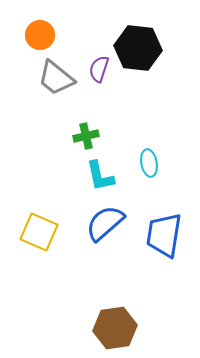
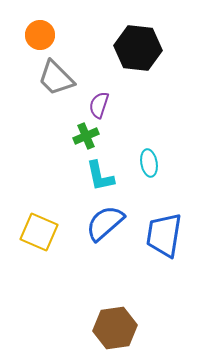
purple semicircle: moved 36 px down
gray trapezoid: rotated 6 degrees clockwise
green cross: rotated 10 degrees counterclockwise
